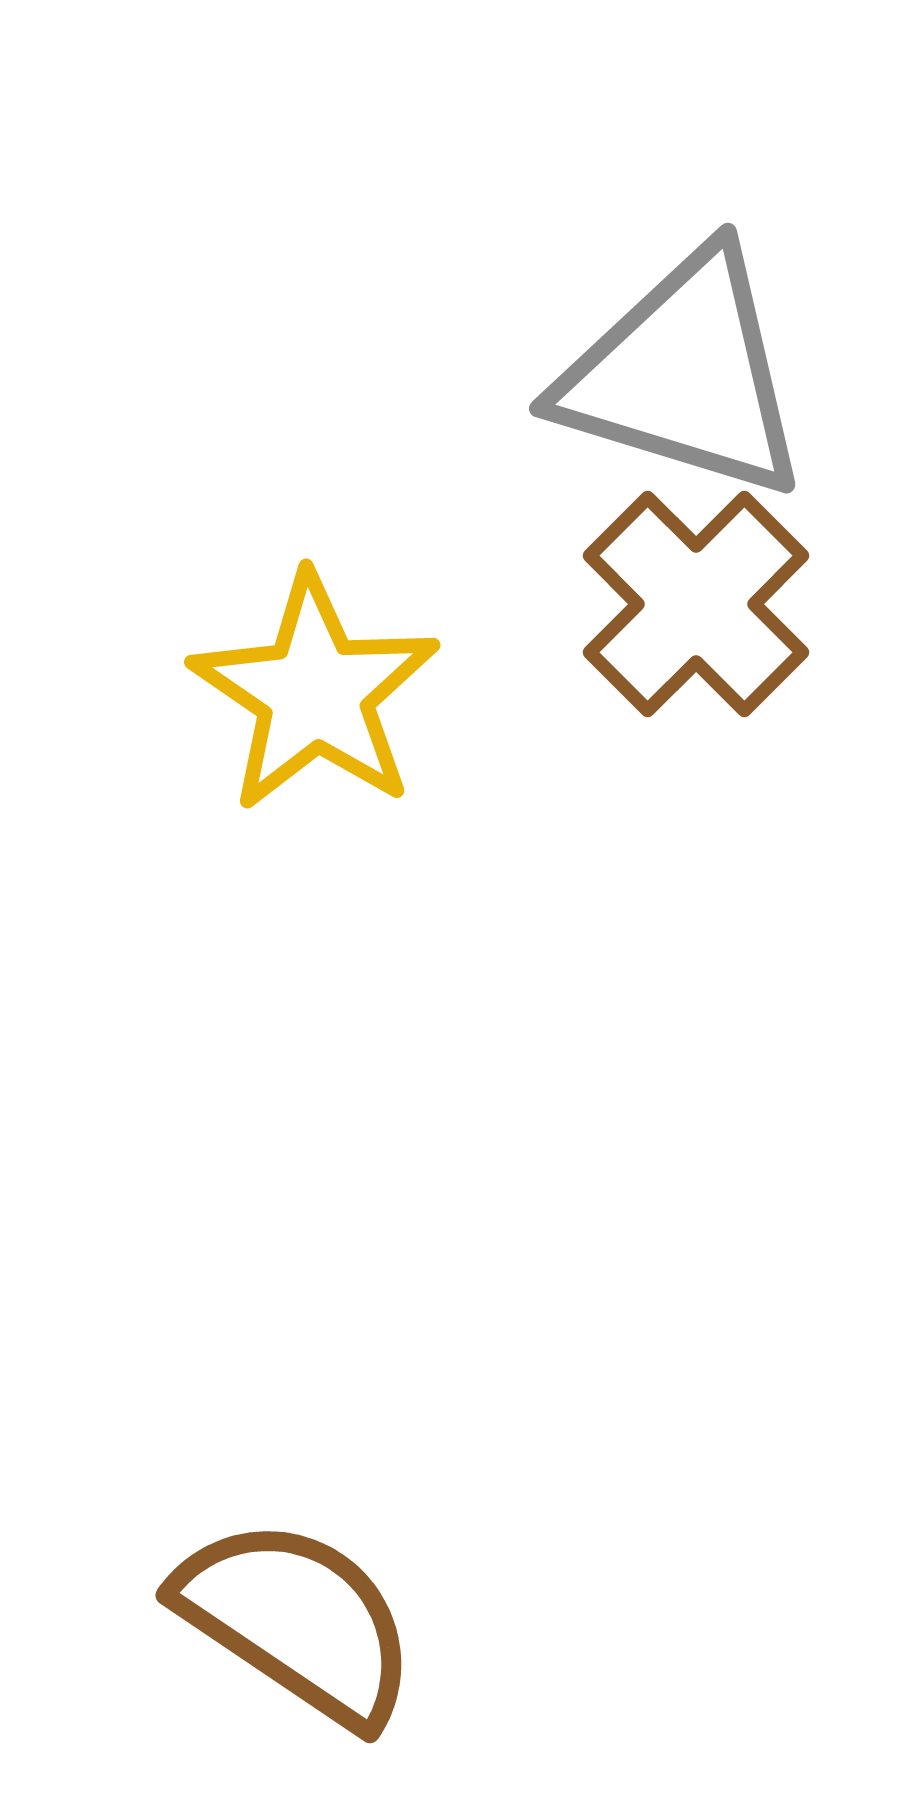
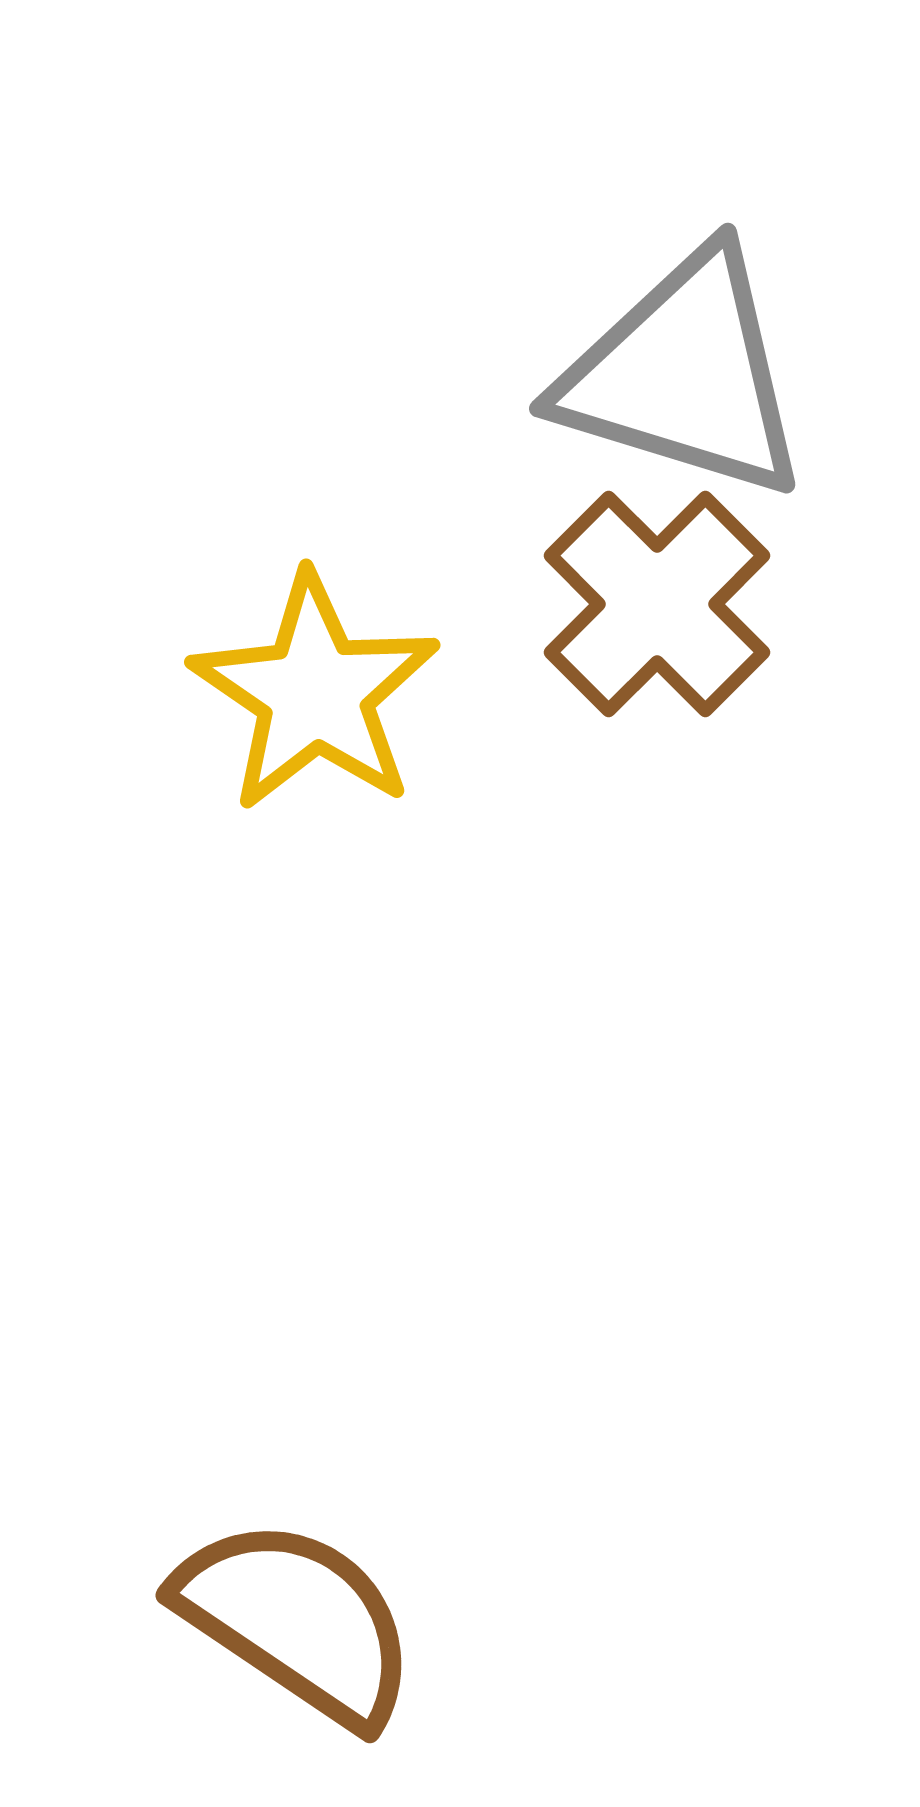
brown cross: moved 39 px left
